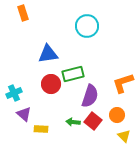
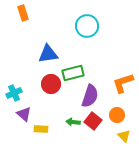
green rectangle: moved 1 px up
